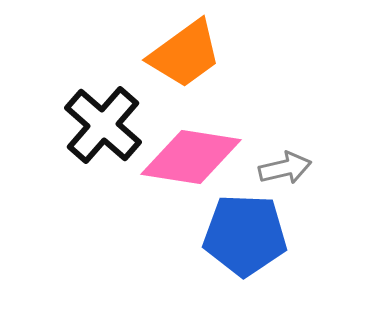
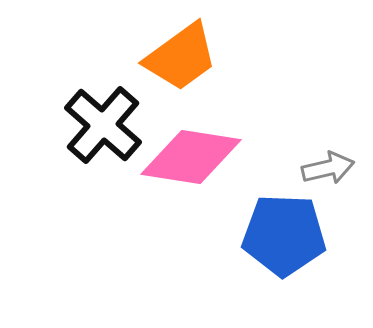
orange trapezoid: moved 4 px left, 3 px down
gray arrow: moved 43 px right
blue pentagon: moved 39 px right
